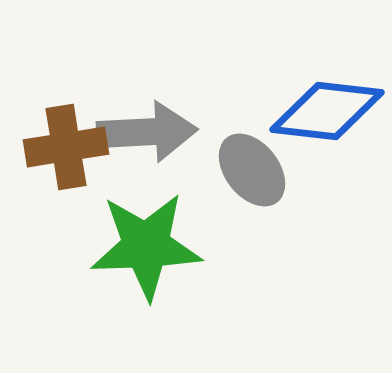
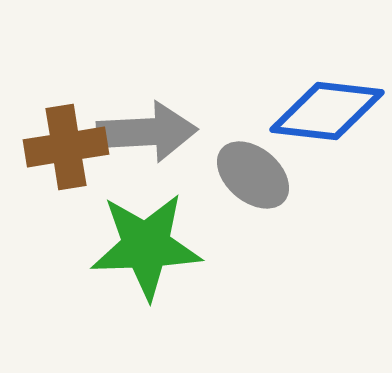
gray ellipse: moved 1 px right, 5 px down; rotated 12 degrees counterclockwise
